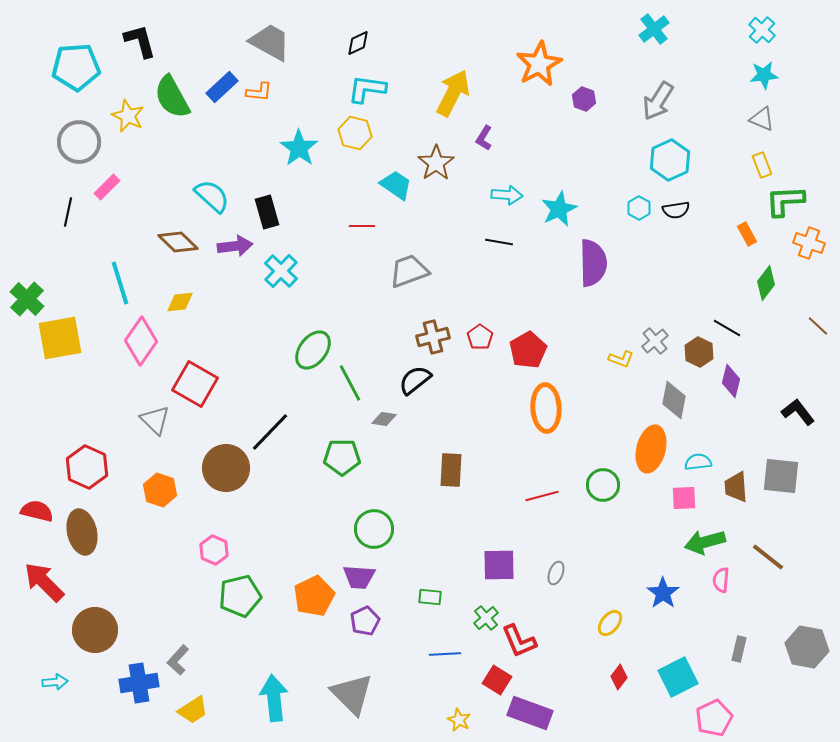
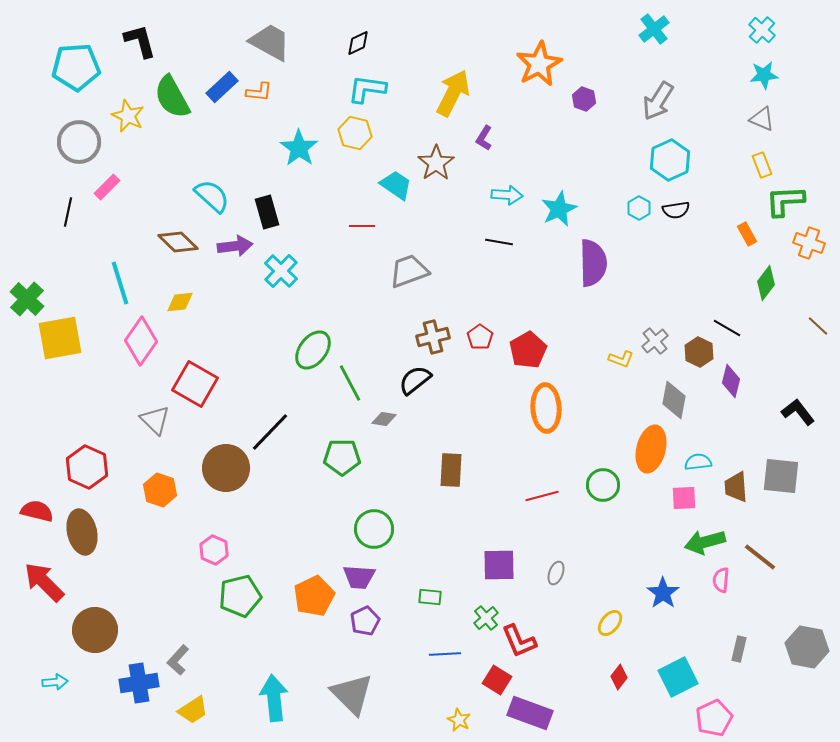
brown line at (768, 557): moved 8 px left
